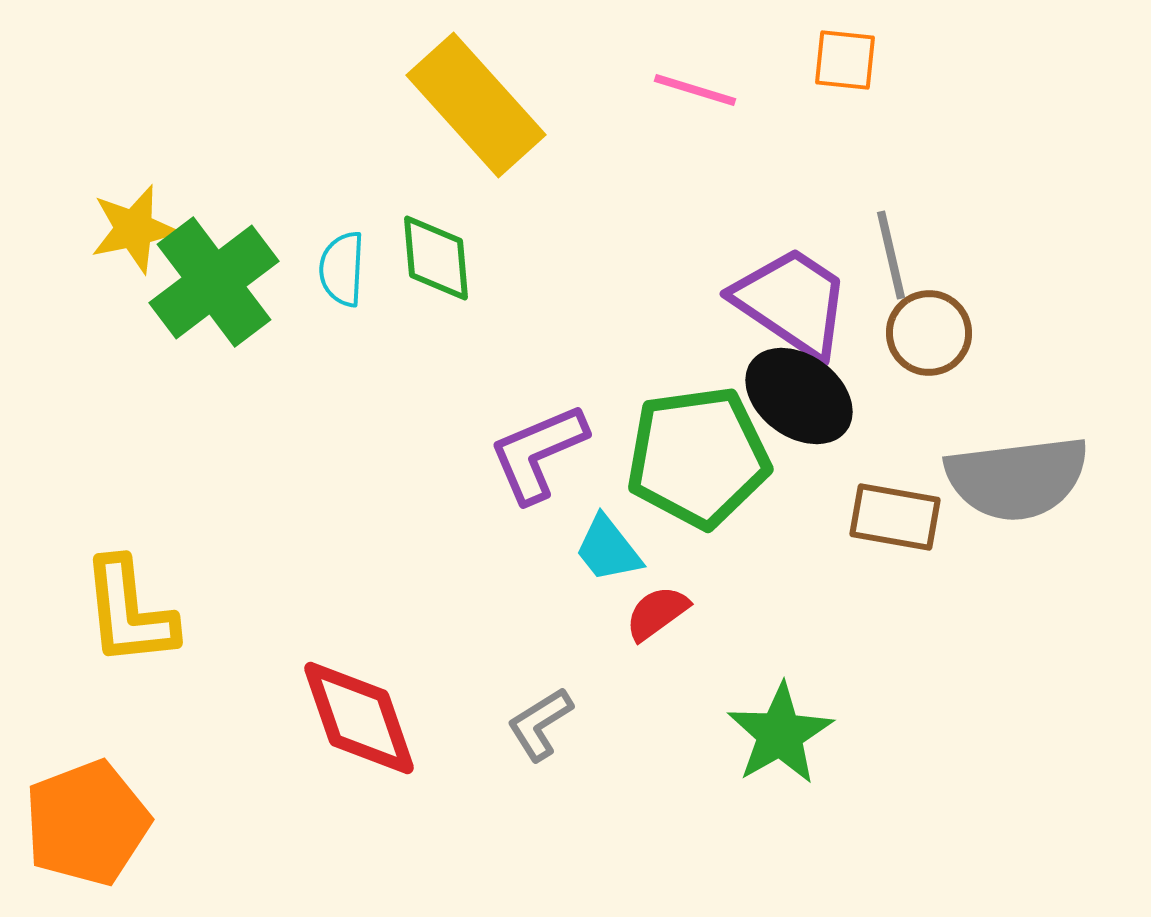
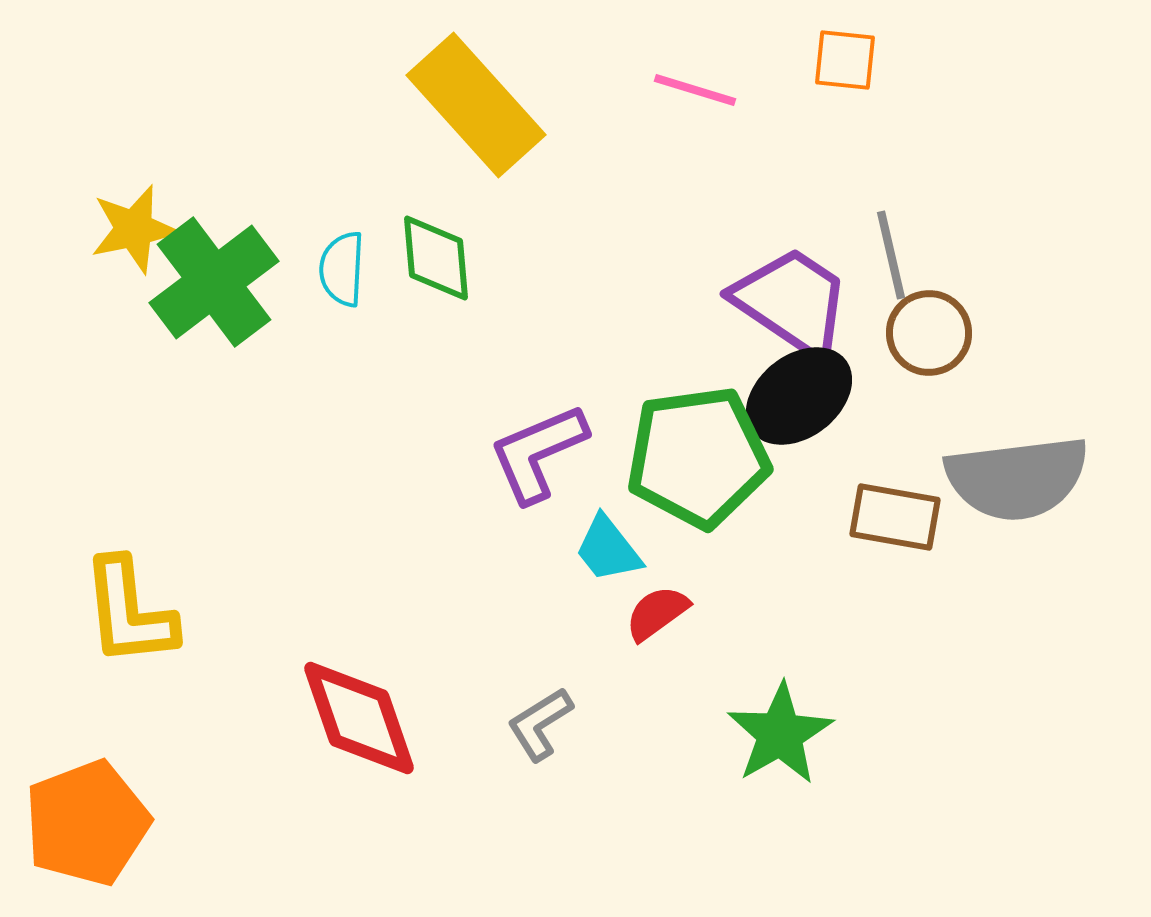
black ellipse: rotated 74 degrees counterclockwise
